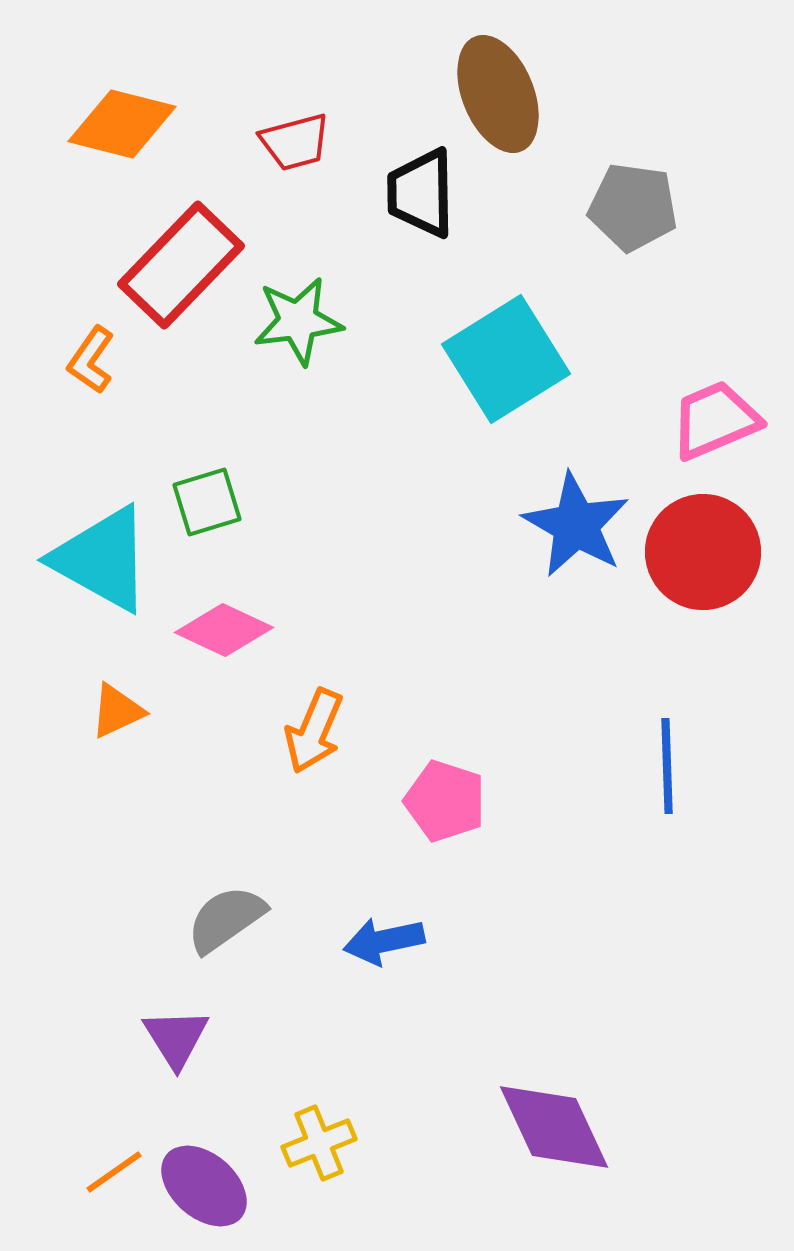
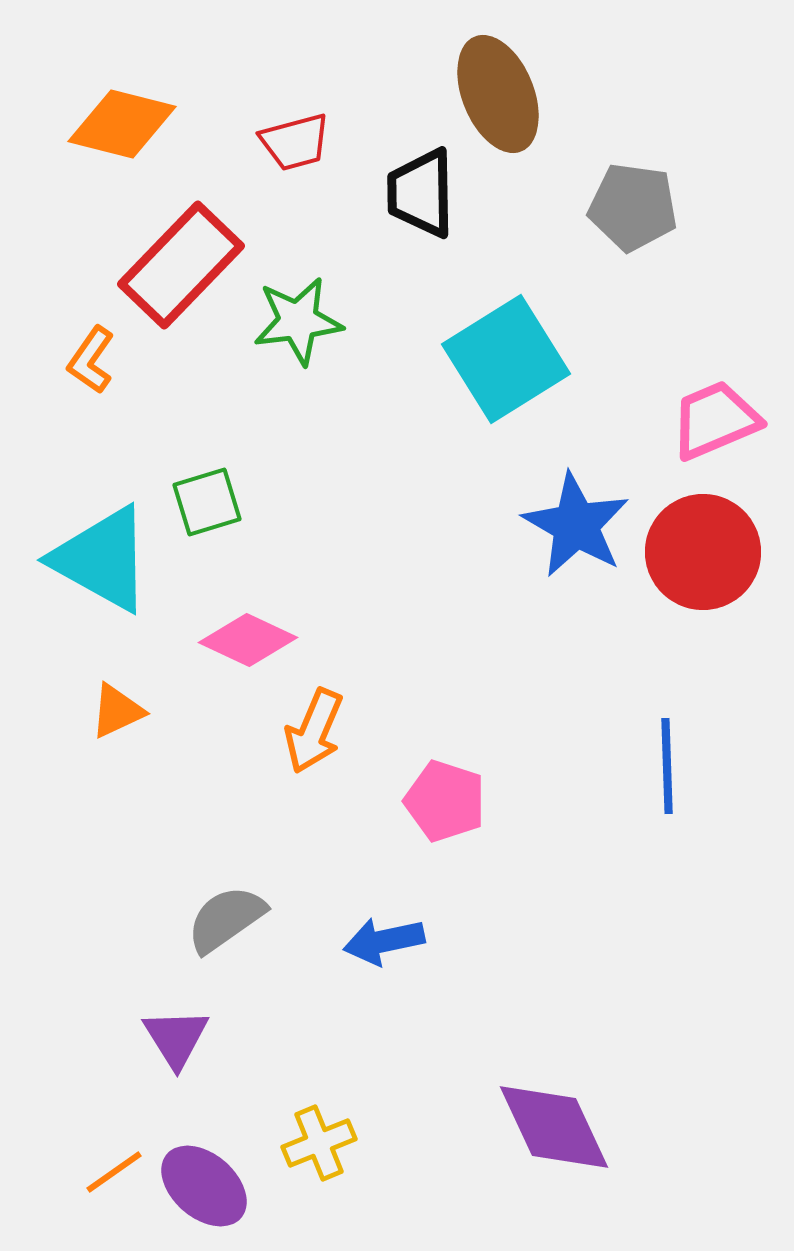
pink diamond: moved 24 px right, 10 px down
